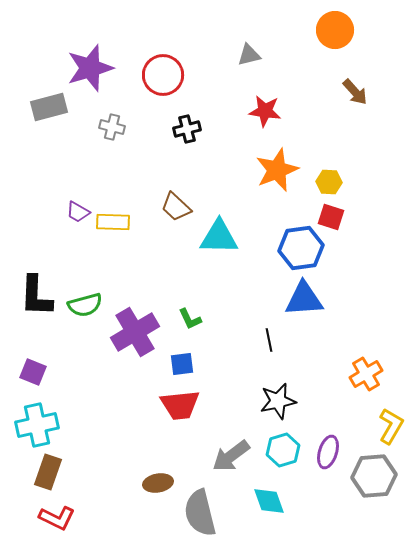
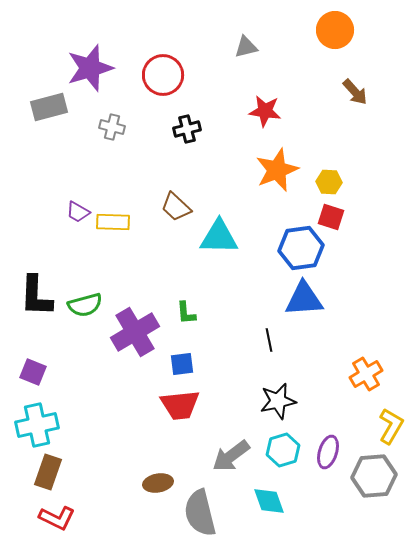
gray triangle: moved 3 px left, 8 px up
green L-shape: moved 4 px left, 6 px up; rotated 20 degrees clockwise
